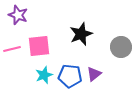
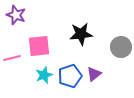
purple star: moved 2 px left
black star: rotated 15 degrees clockwise
pink line: moved 9 px down
blue pentagon: rotated 25 degrees counterclockwise
